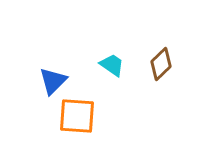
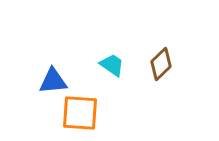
blue triangle: rotated 40 degrees clockwise
orange square: moved 3 px right, 3 px up
